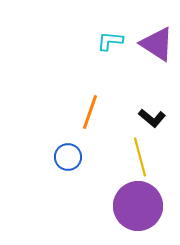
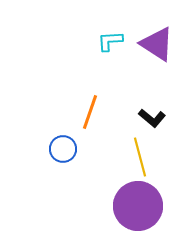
cyan L-shape: rotated 8 degrees counterclockwise
blue circle: moved 5 px left, 8 px up
